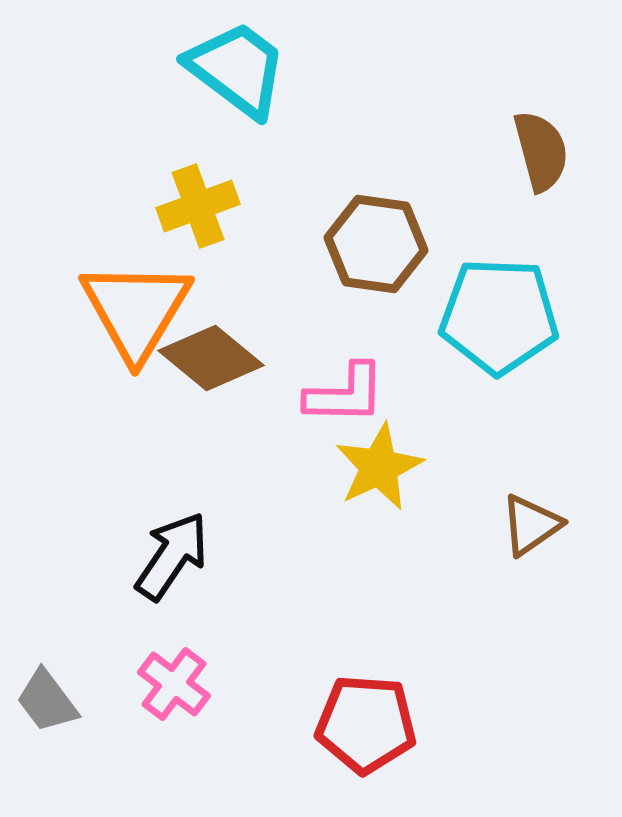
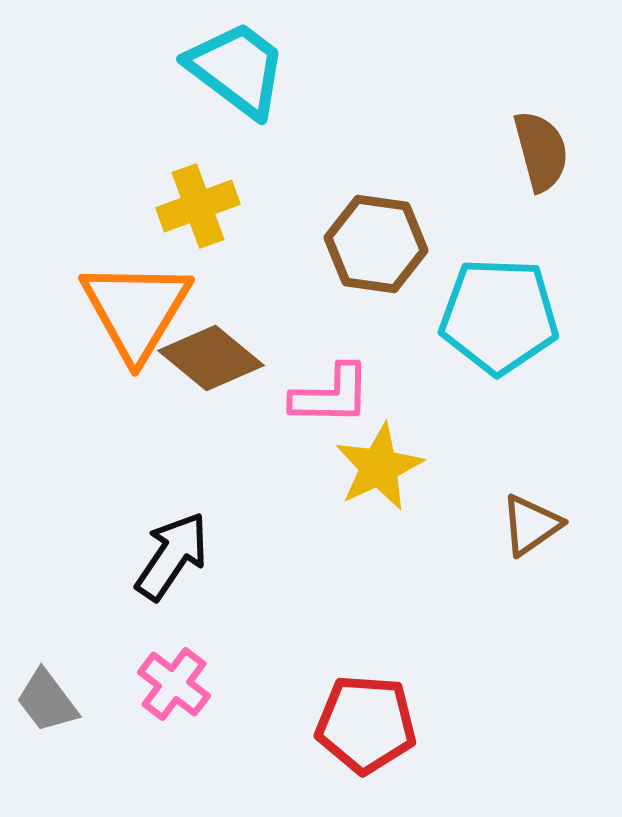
pink L-shape: moved 14 px left, 1 px down
